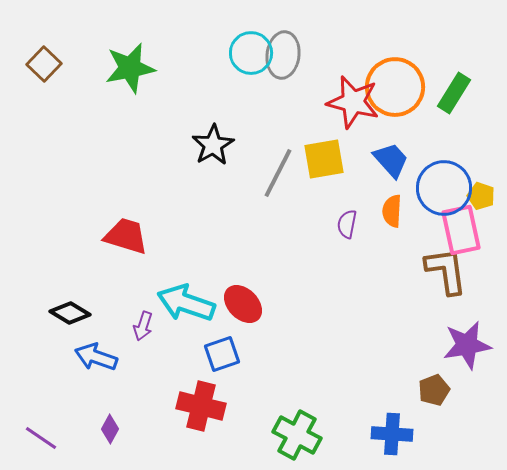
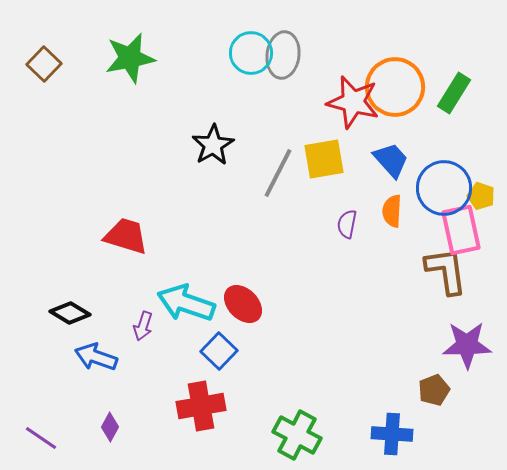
green star: moved 10 px up
purple star: rotated 9 degrees clockwise
blue square: moved 3 px left, 3 px up; rotated 27 degrees counterclockwise
red cross: rotated 24 degrees counterclockwise
purple diamond: moved 2 px up
